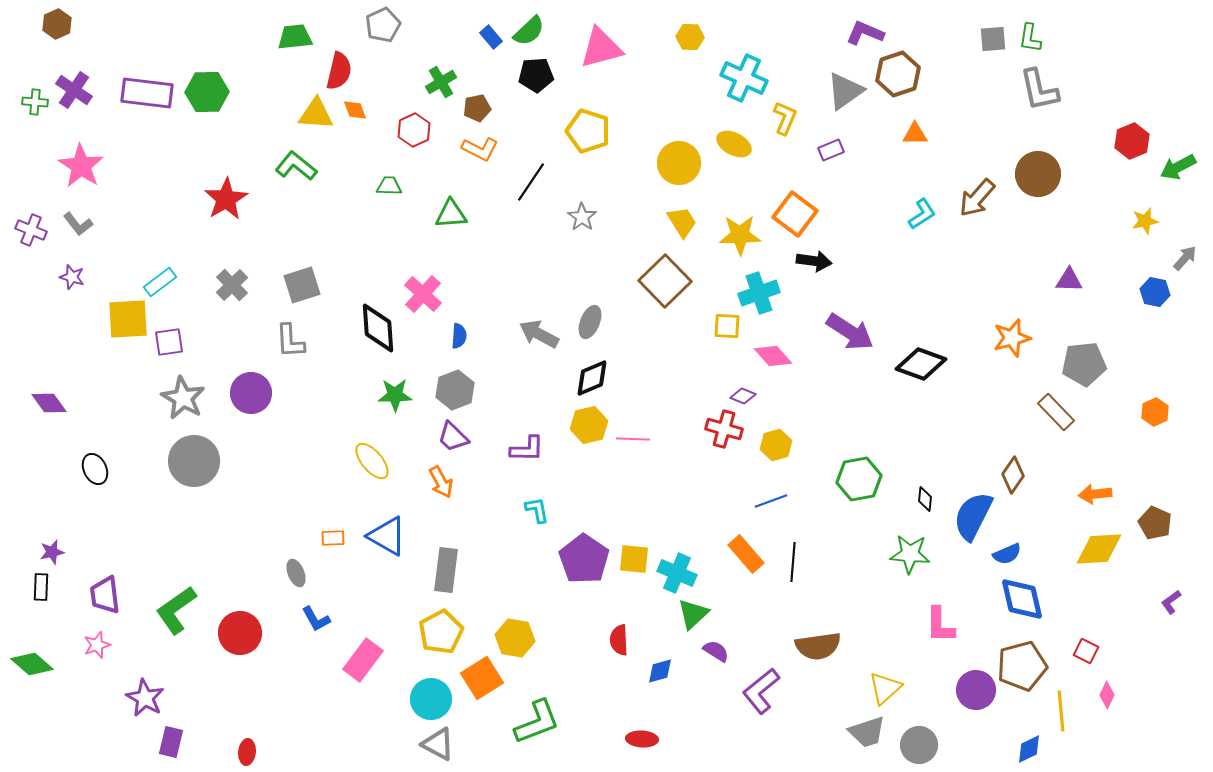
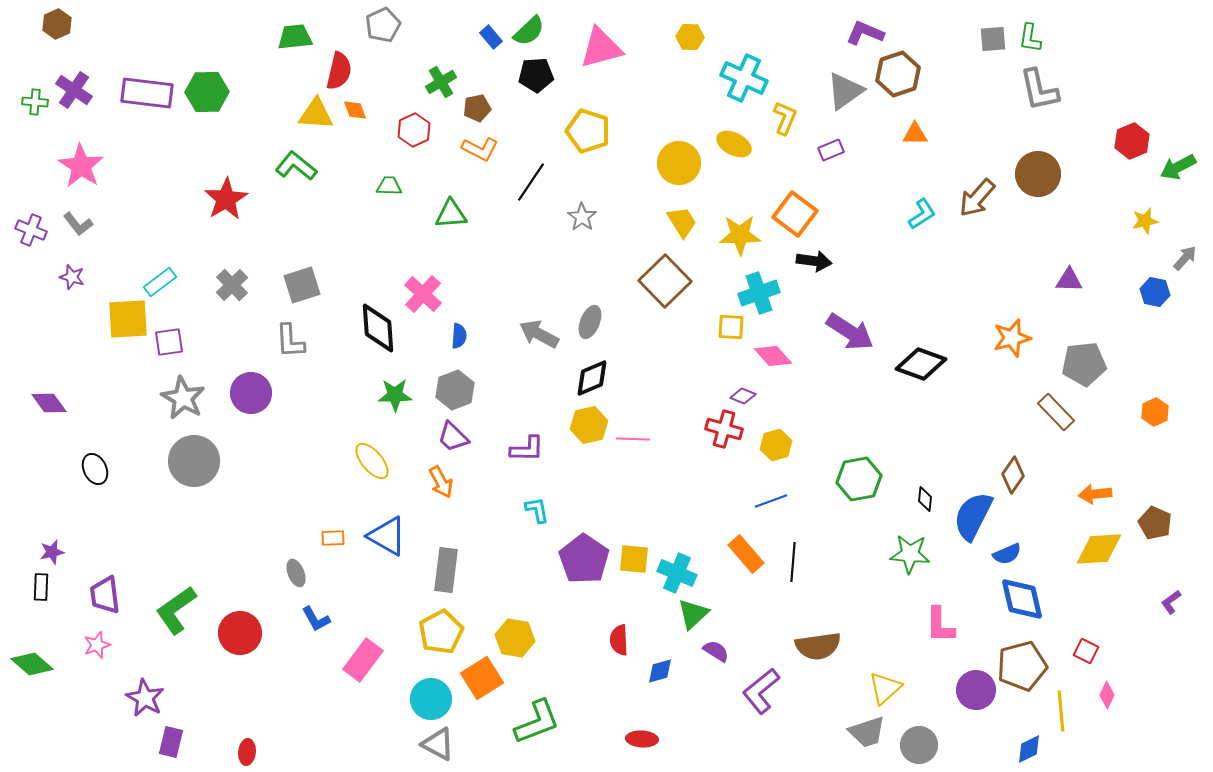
yellow square at (727, 326): moved 4 px right, 1 px down
